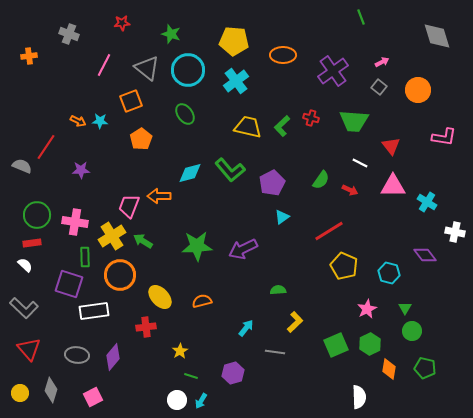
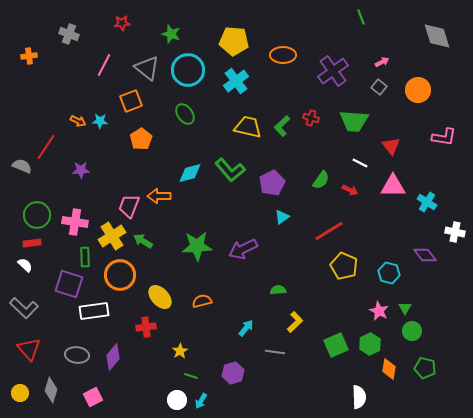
pink star at (367, 309): moved 12 px right, 2 px down; rotated 18 degrees counterclockwise
